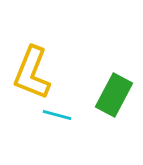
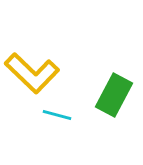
yellow L-shape: rotated 68 degrees counterclockwise
